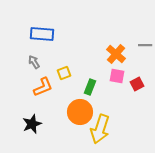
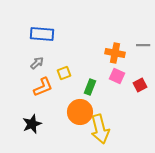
gray line: moved 2 px left
orange cross: moved 1 px left, 1 px up; rotated 30 degrees counterclockwise
gray arrow: moved 3 px right, 1 px down; rotated 80 degrees clockwise
pink square: rotated 14 degrees clockwise
red square: moved 3 px right, 1 px down
yellow arrow: rotated 32 degrees counterclockwise
